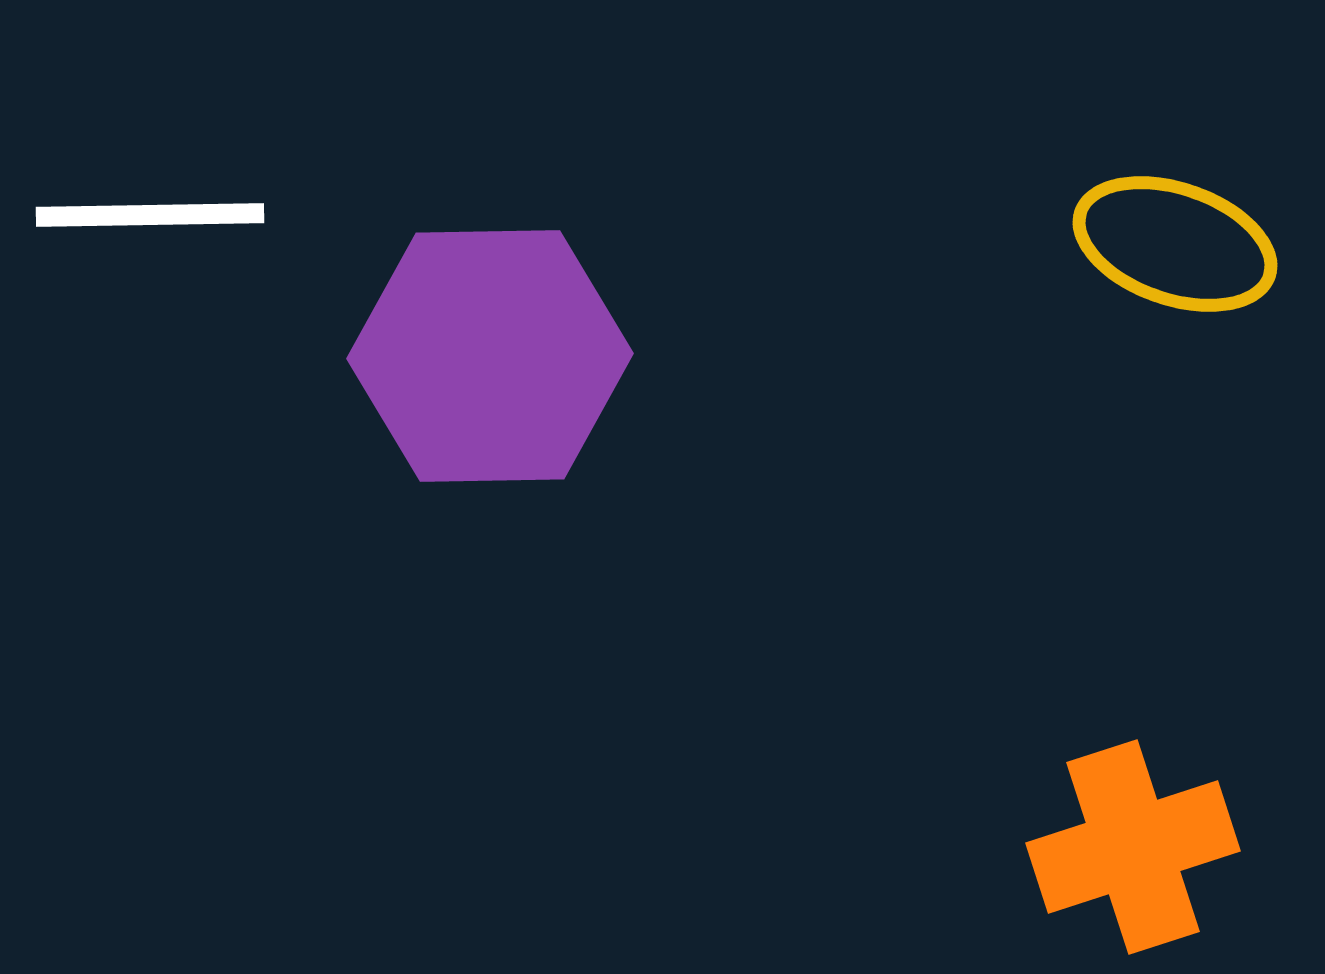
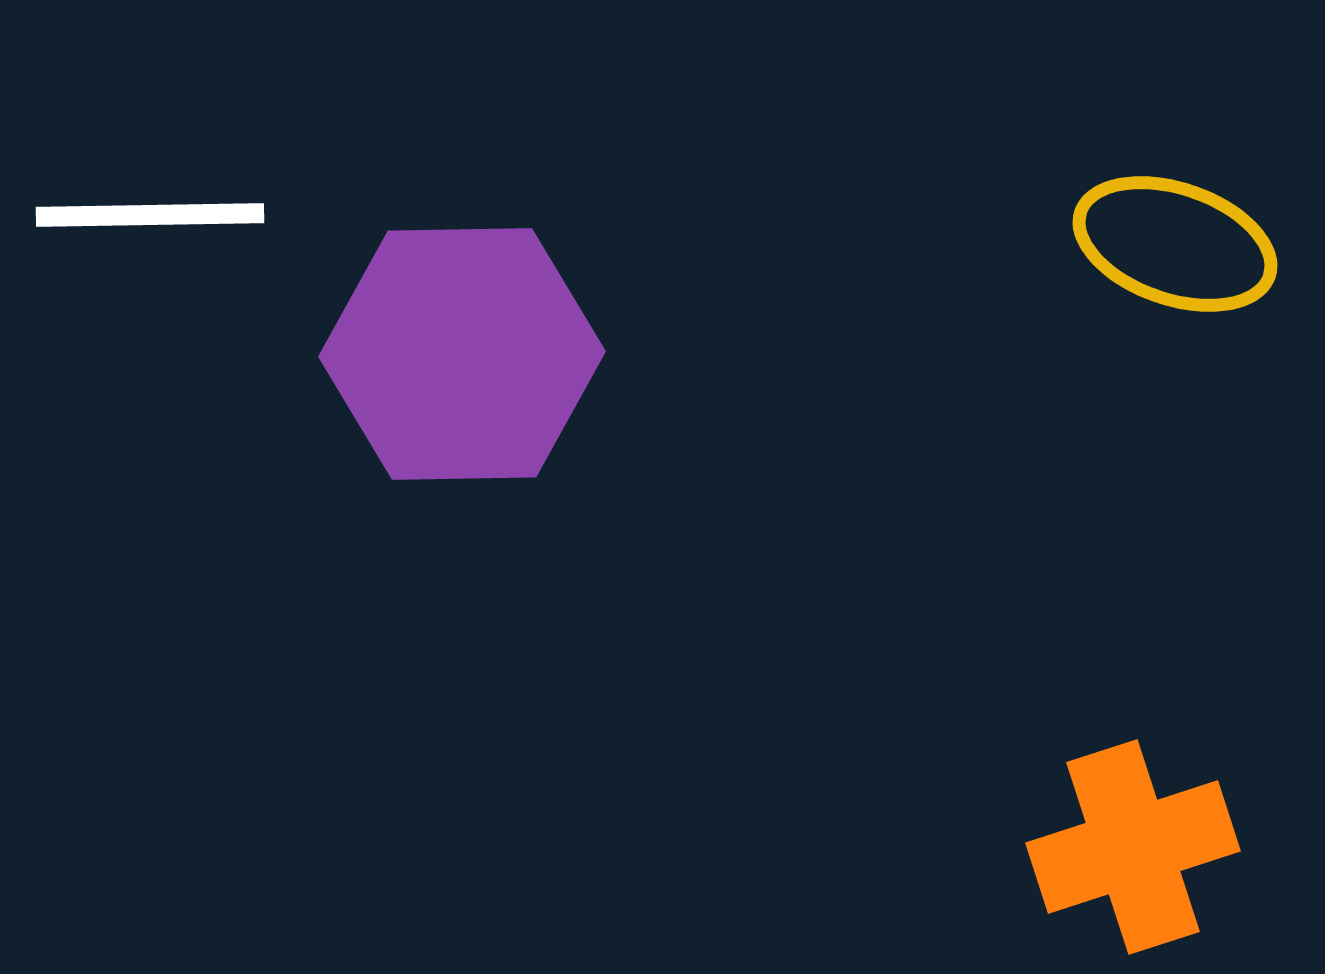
purple hexagon: moved 28 px left, 2 px up
